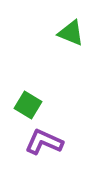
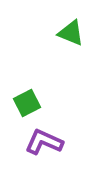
green square: moved 1 px left, 2 px up; rotated 32 degrees clockwise
